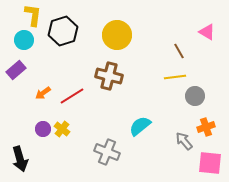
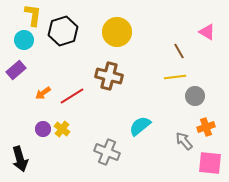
yellow circle: moved 3 px up
